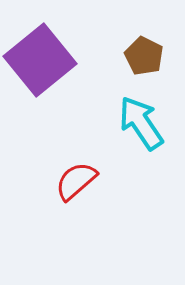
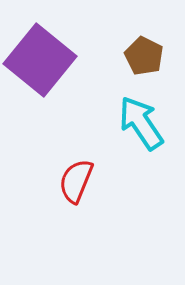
purple square: rotated 12 degrees counterclockwise
red semicircle: rotated 27 degrees counterclockwise
